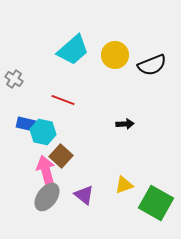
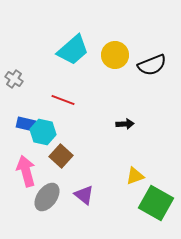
pink arrow: moved 20 px left
yellow triangle: moved 11 px right, 9 px up
